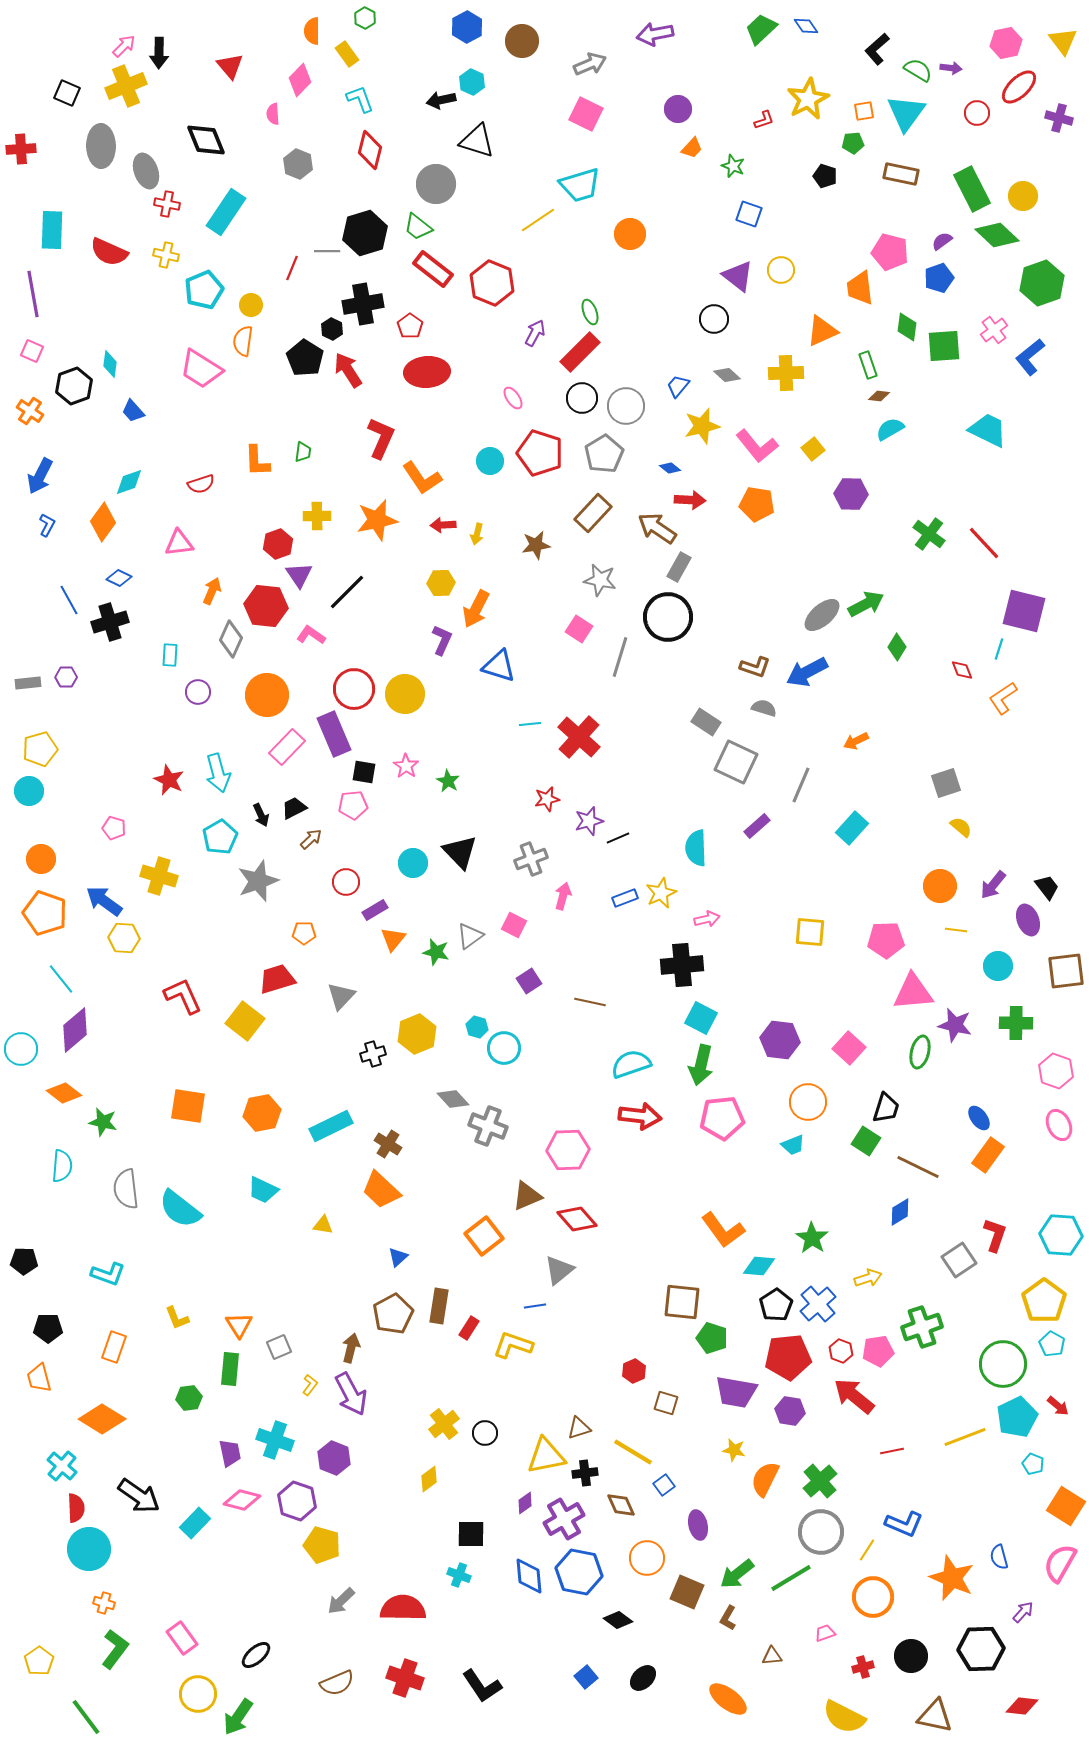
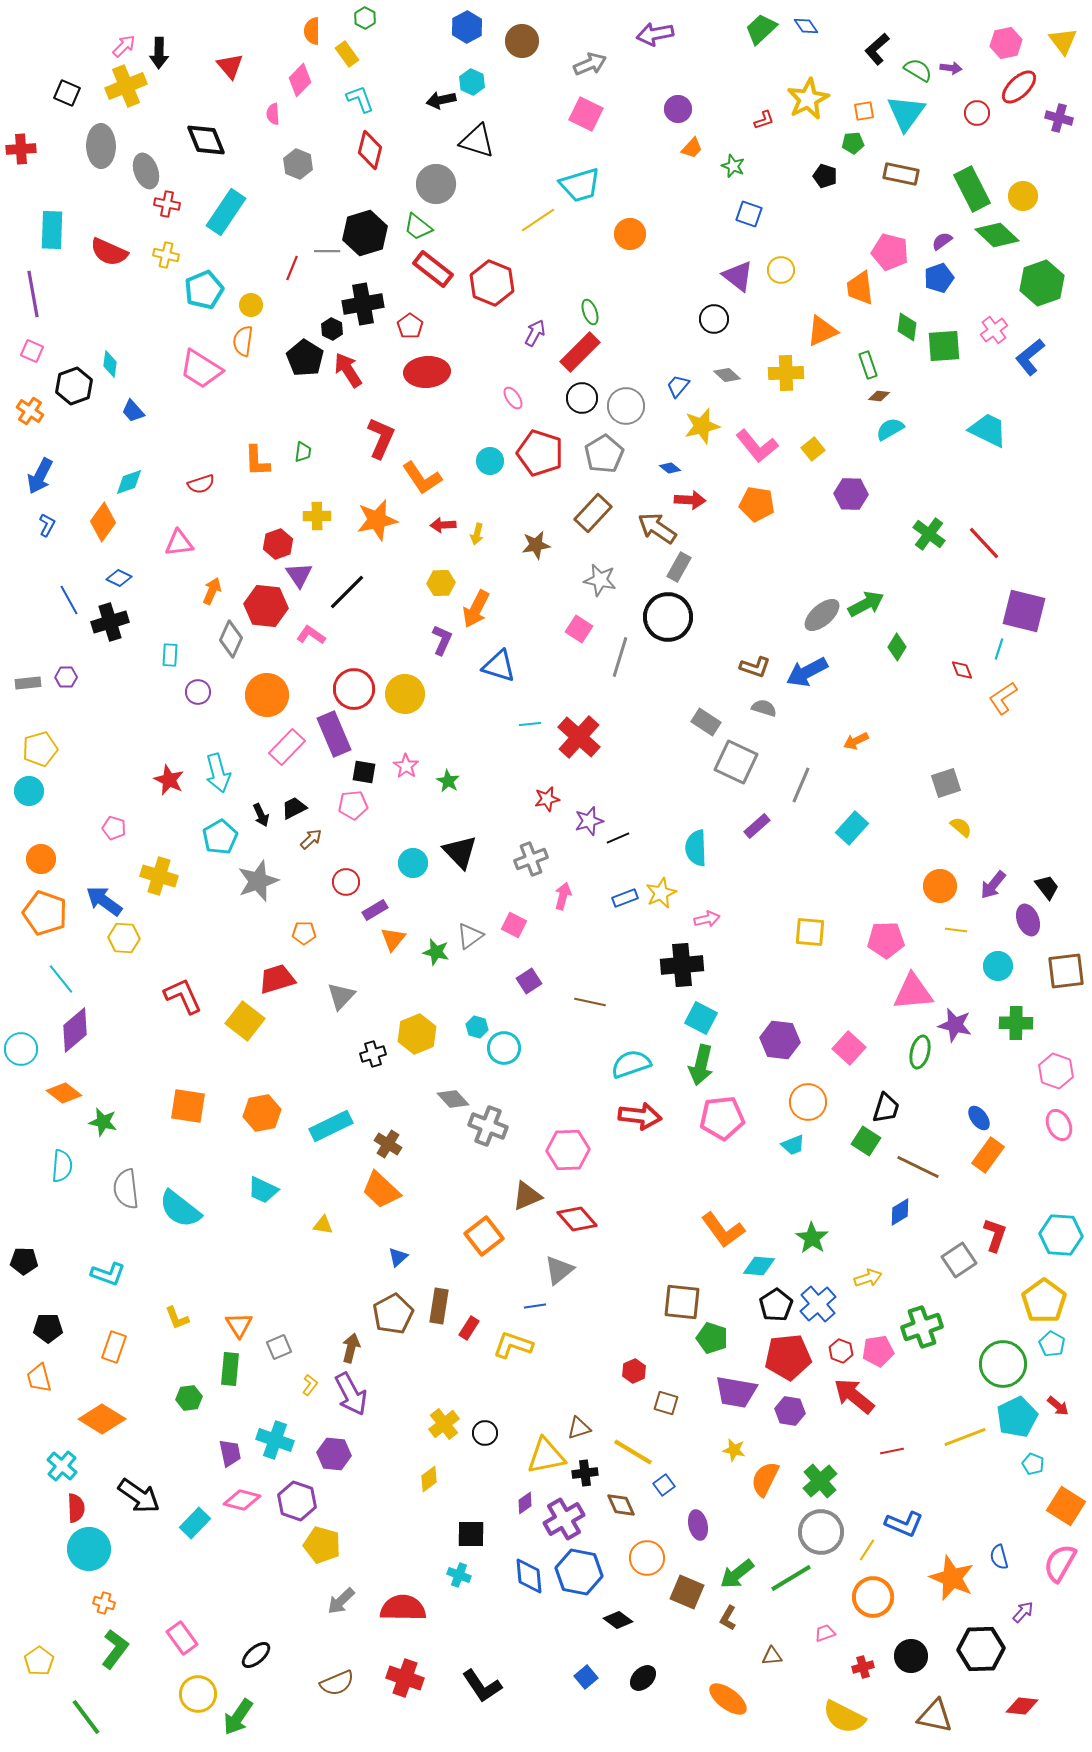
purple hexagon at (334, 1458): moved 4 px up; rotated 16 degrees counterclockwise
